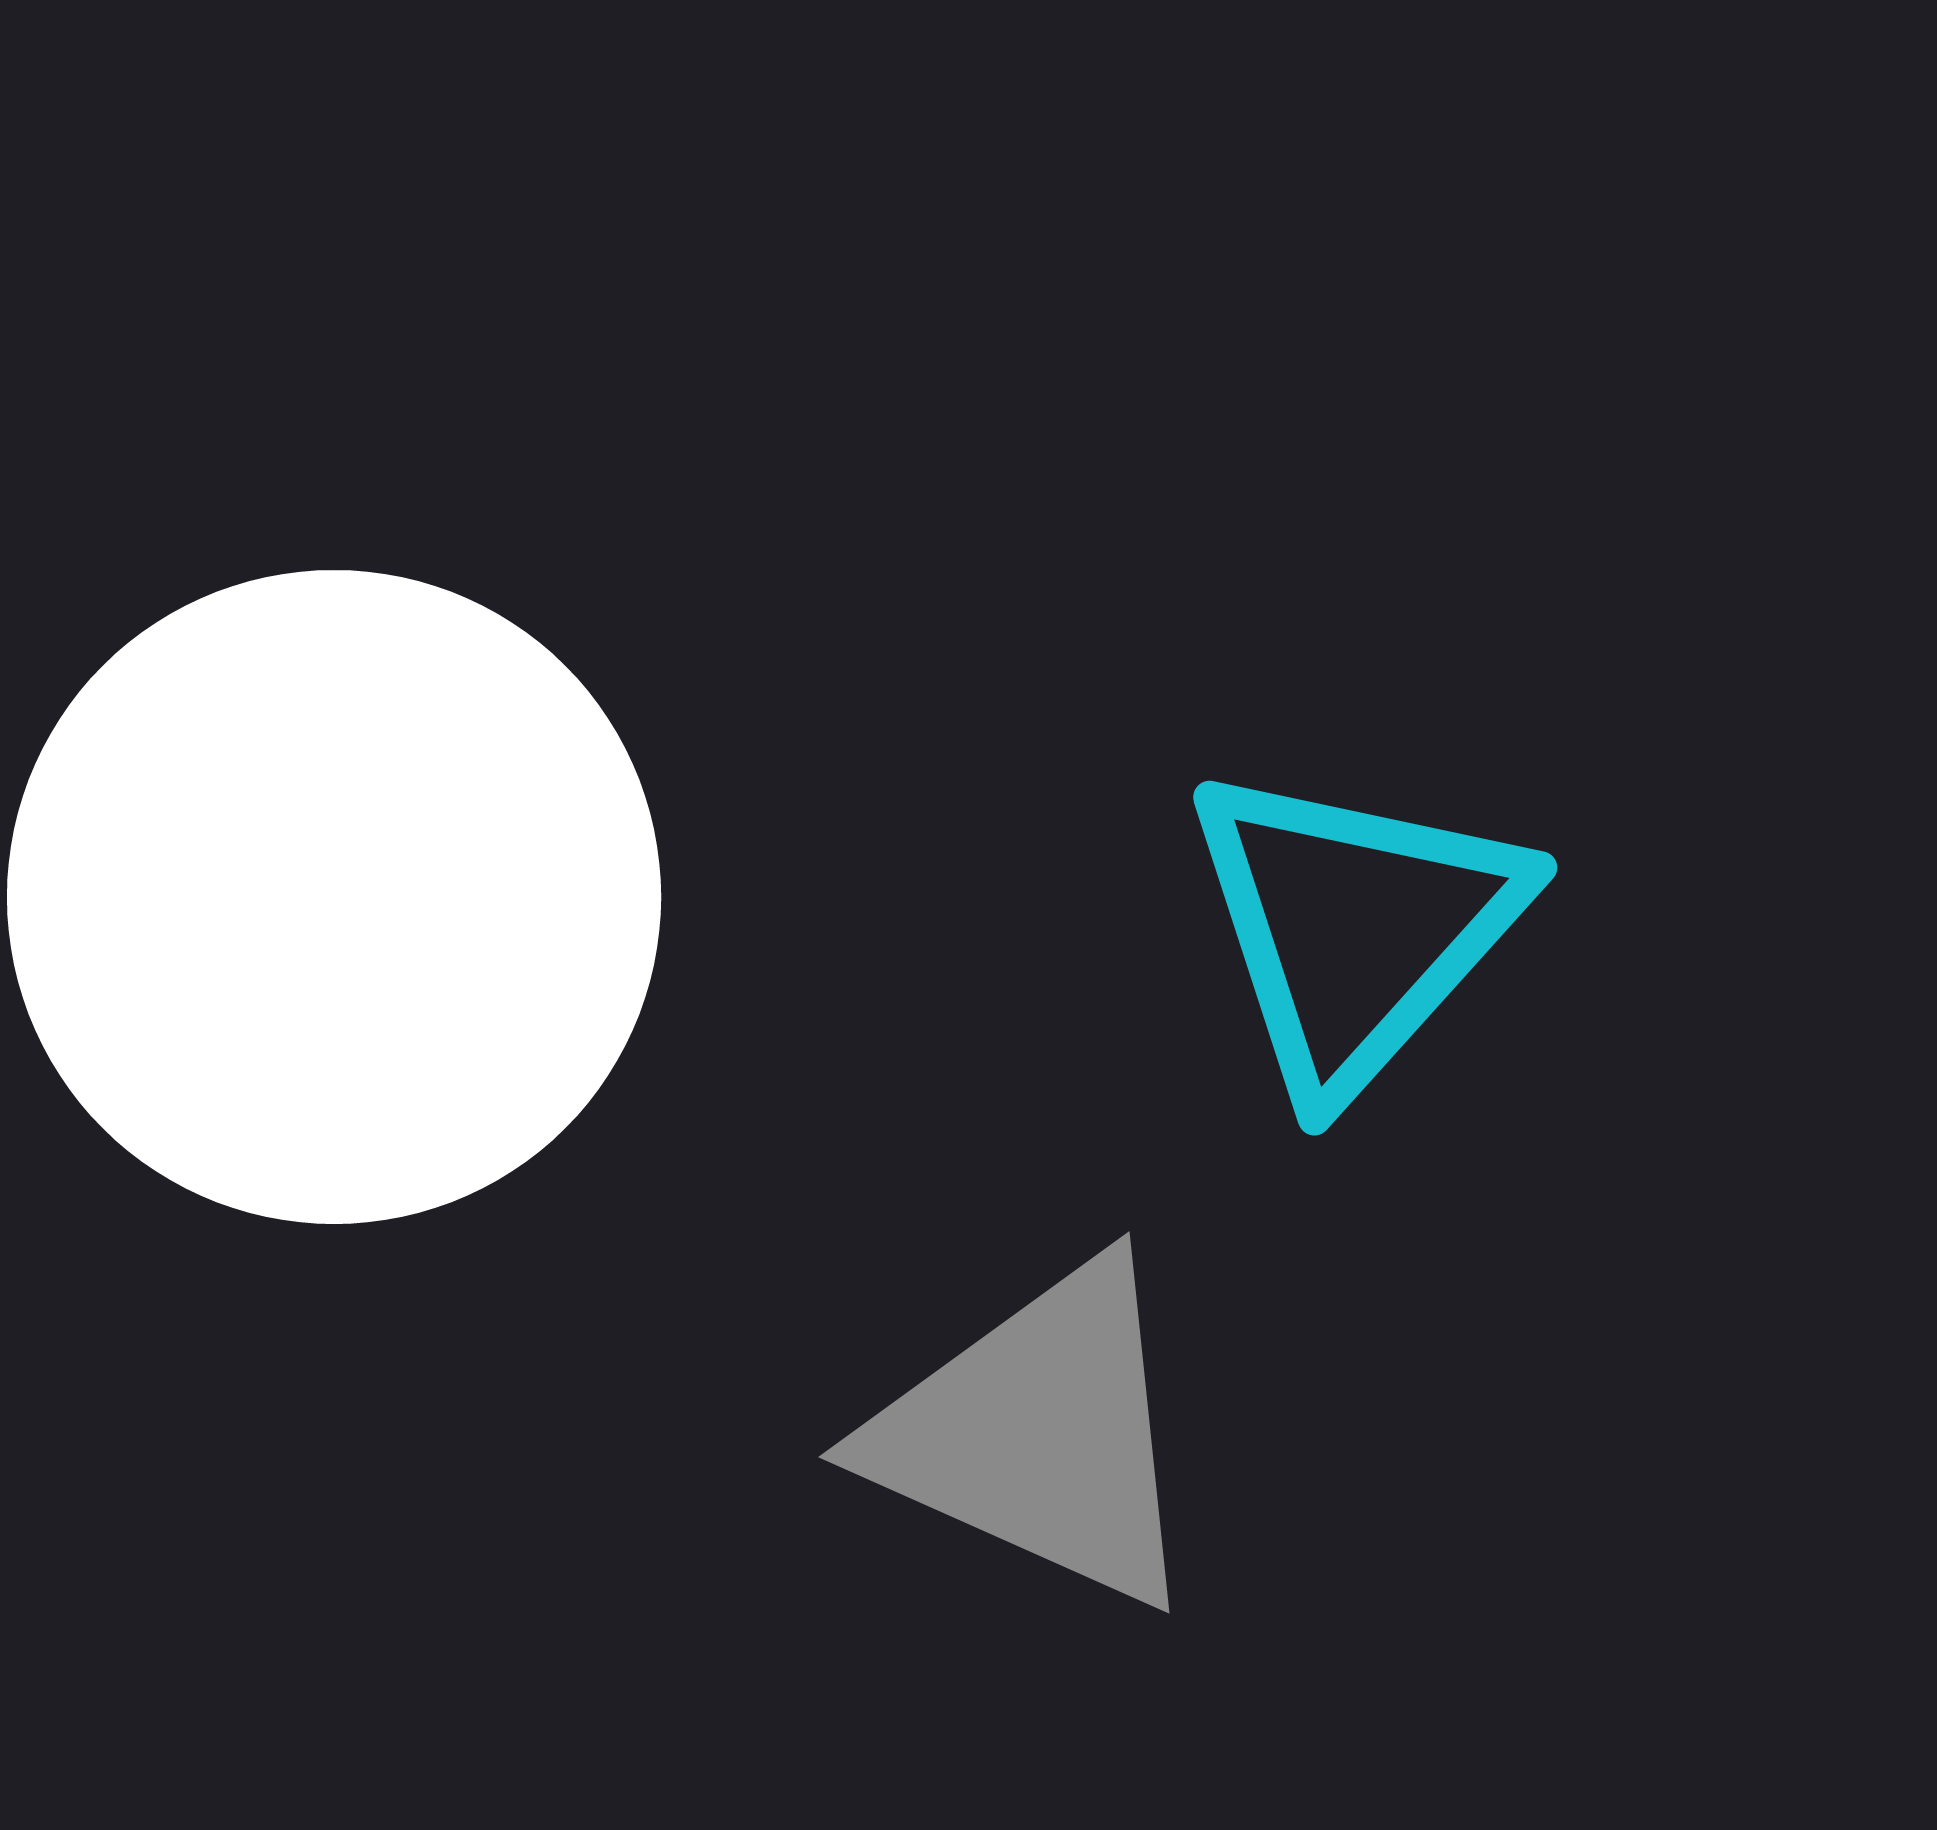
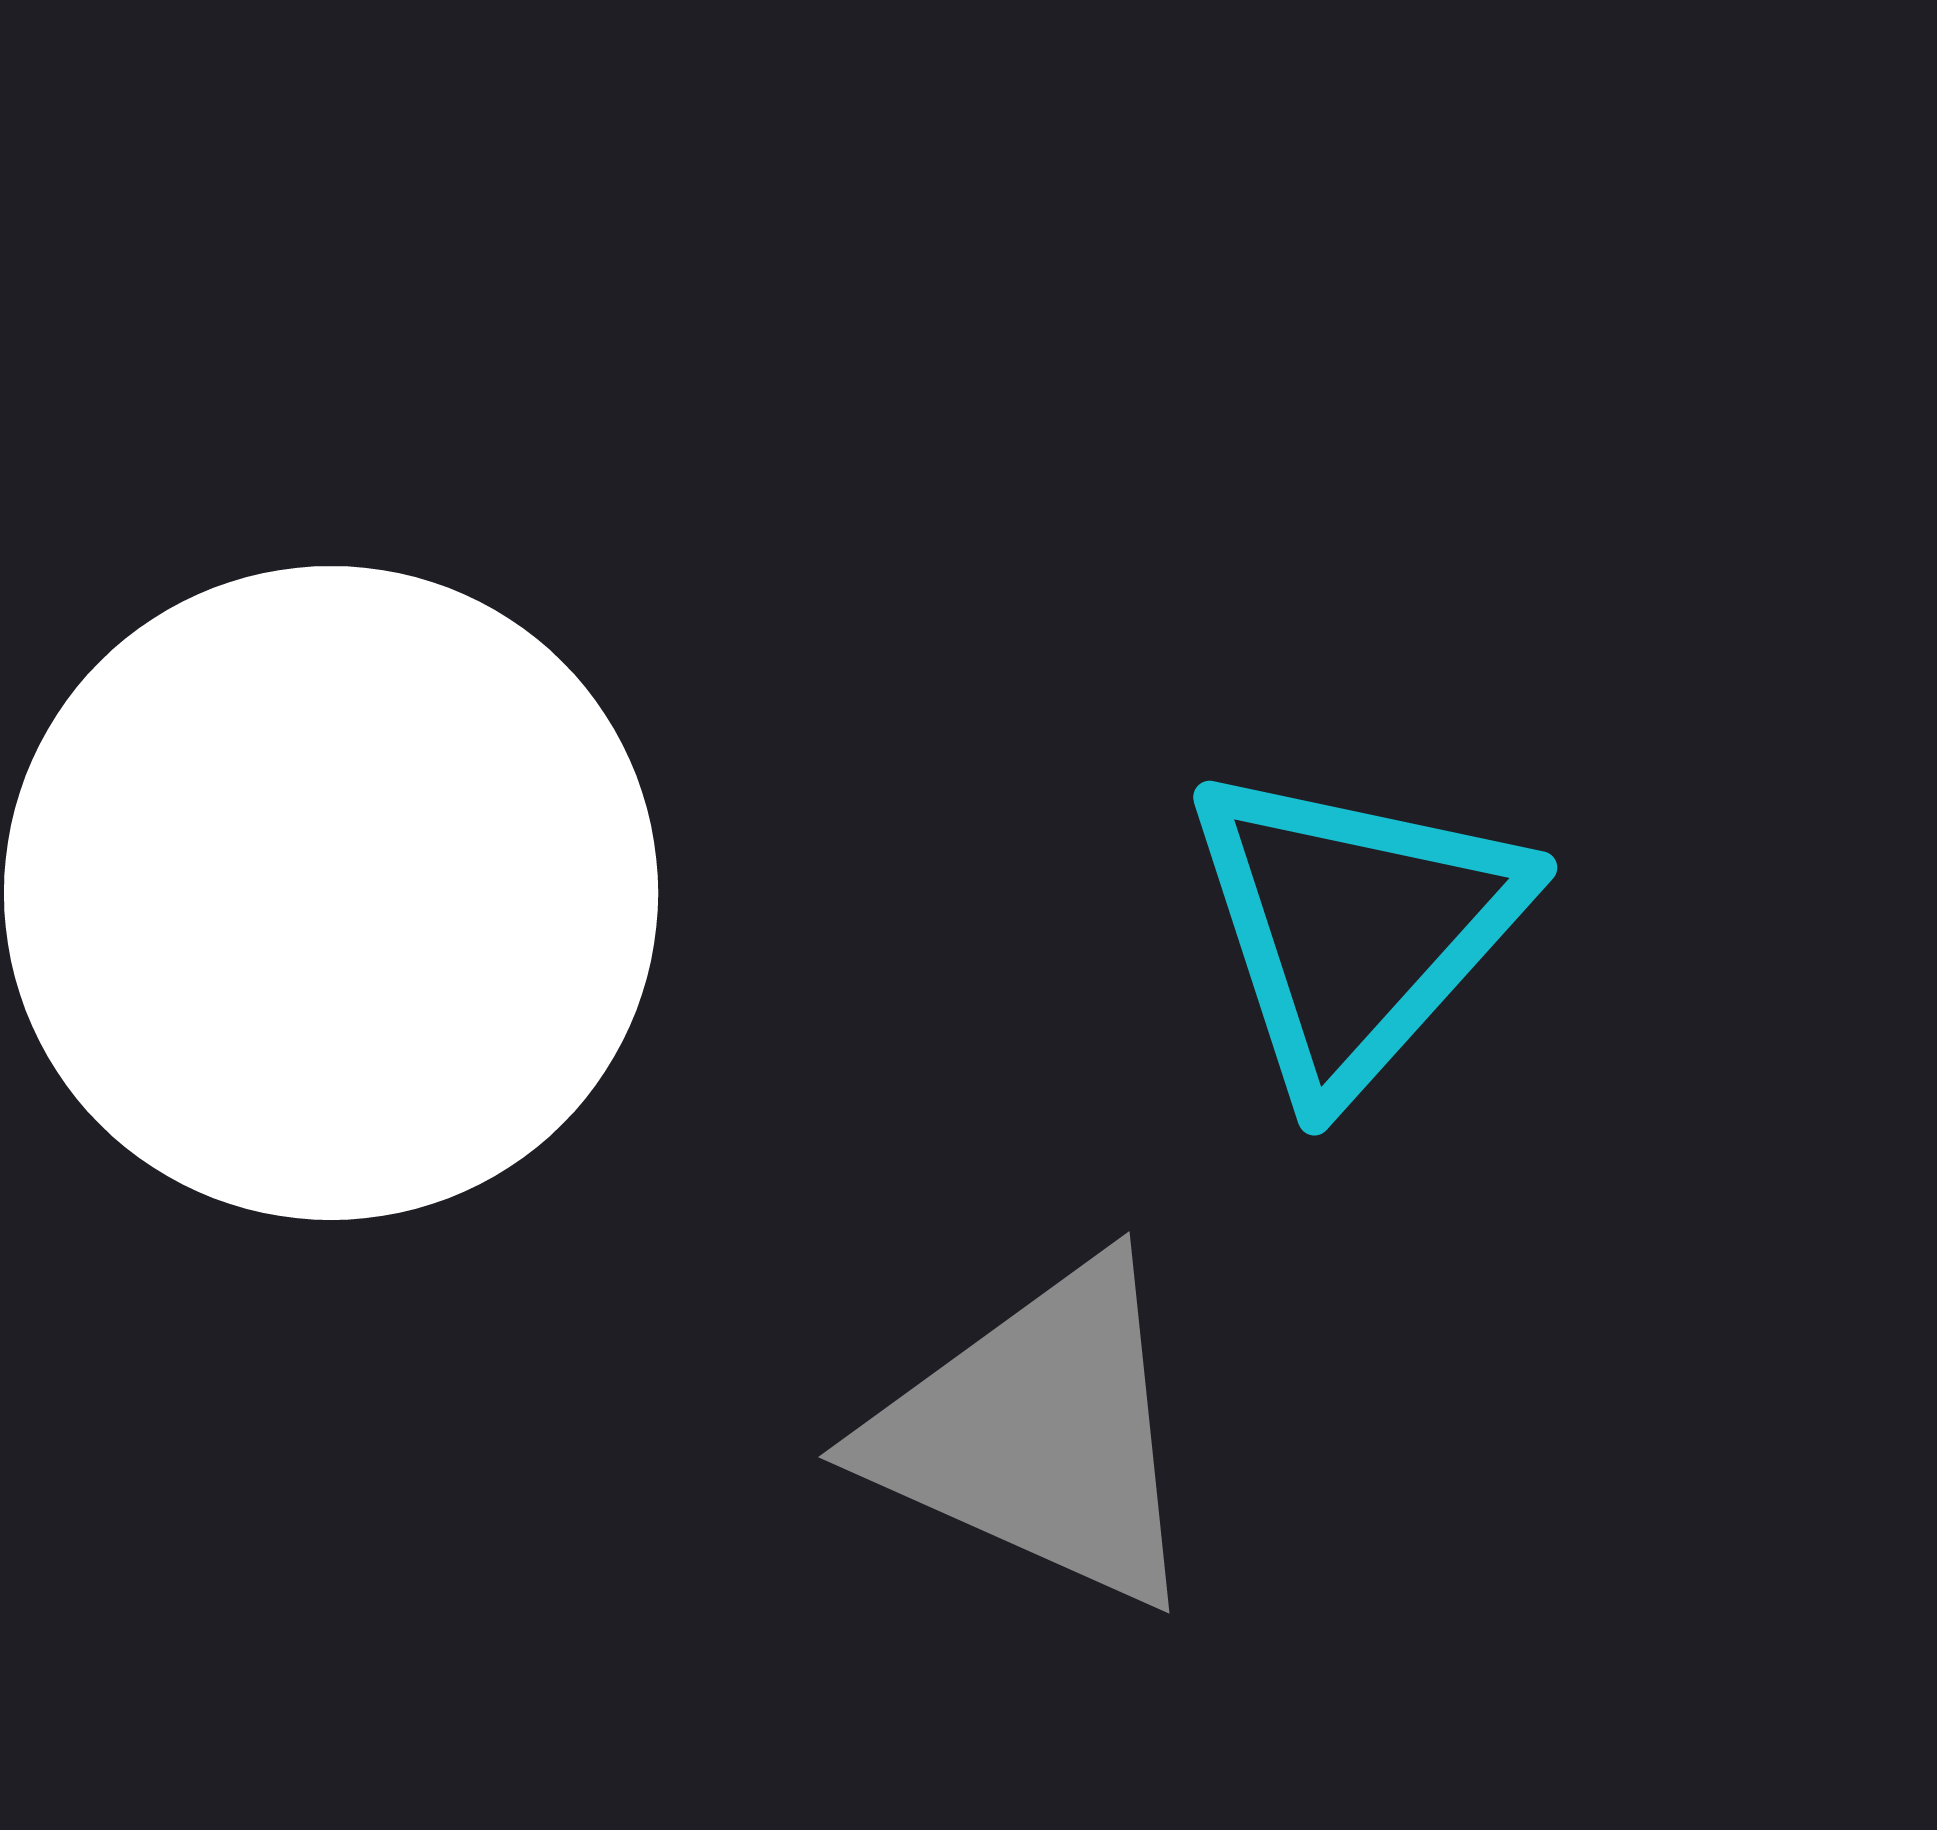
white circle: moved 3 px left, 4 px up
